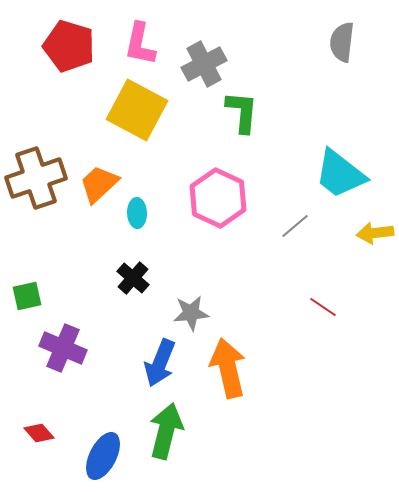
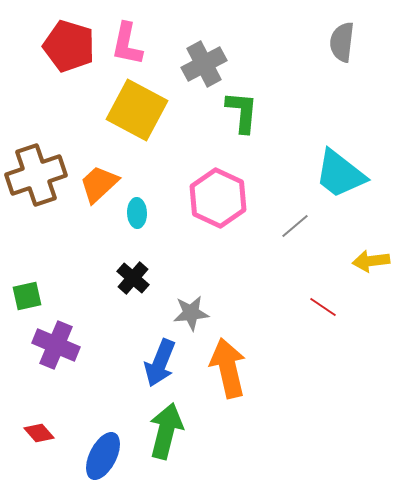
pink L-shape: moved 13 px left
brown cross: moved 3 px up
yellow arrow: moved 4 px left, 28 px down
purple cross: moved 7 px left, 3 px up
